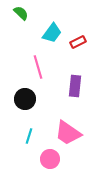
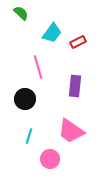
pink trapezoid: moved 3 px right, 2 px up
